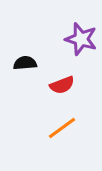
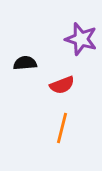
orange line: rotated 40 degrees counterclockwise
